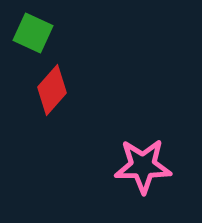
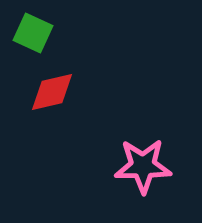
red diamond: moved 2 px down; rotated 36 degrees clockwise
